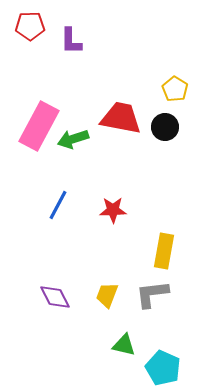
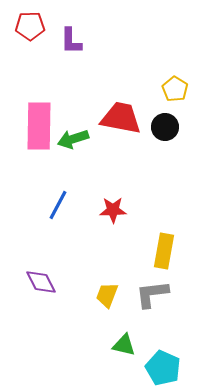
pink rectangle: rotated 27 degrees counterclockwise
purple diamond: moved 14 px left, 15 px up
